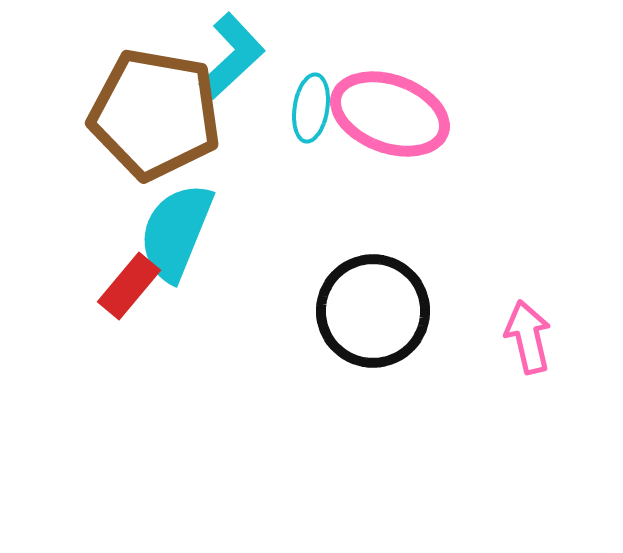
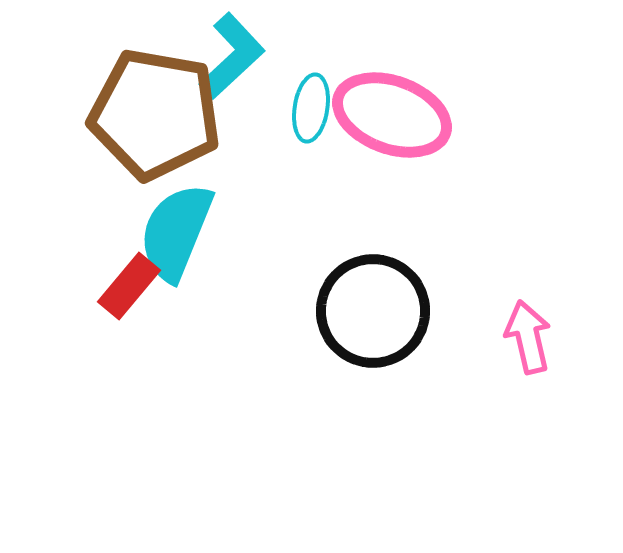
pink ellipse: moved 2 px right, 1 px down
